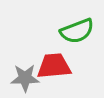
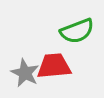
gray star: moved 5 px up; rotated 28 degrees clockwise
